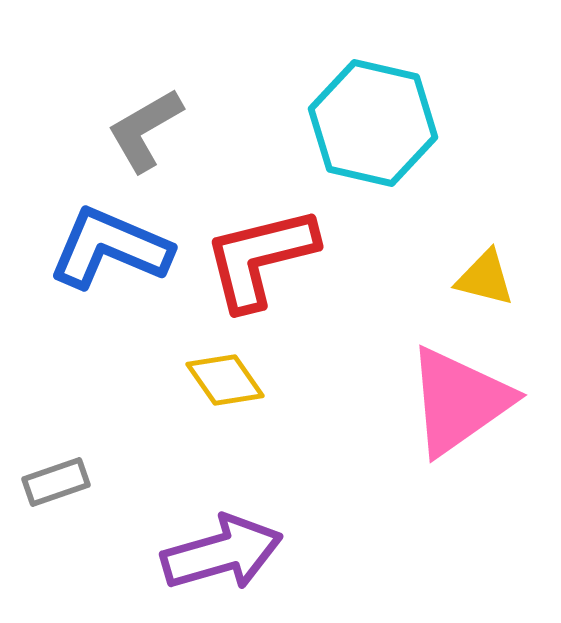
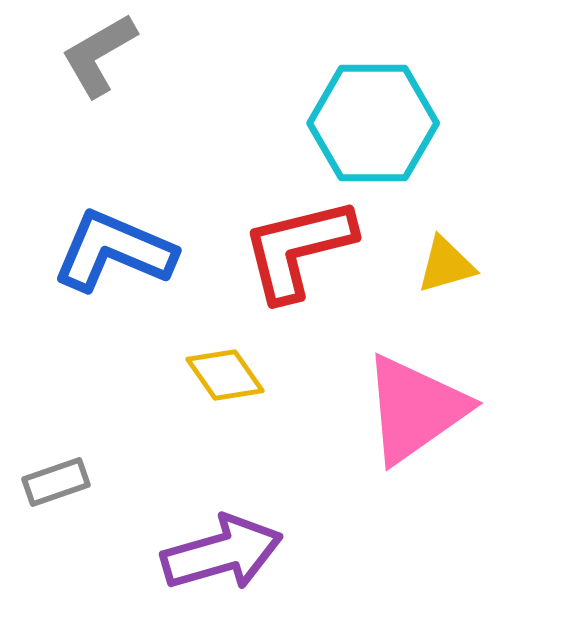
cyan hexagon: rotated 13 degrees counterclockwise
gray L-shape: moved 46 px left, 75 px up
blue L-shape: moved 4 px right, 3 px down
red L-shape: moved 38 px right, 9 px up
yellow triangle: moved 39 px left, 13 px up; rotated 30 degrees counterclockwise
yellow diamond: moved 5 px up
pink triangle: moved 44 px left, 8 px down
